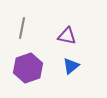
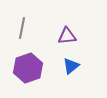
purple triangle: rotated 18 degrees counterclockwise
